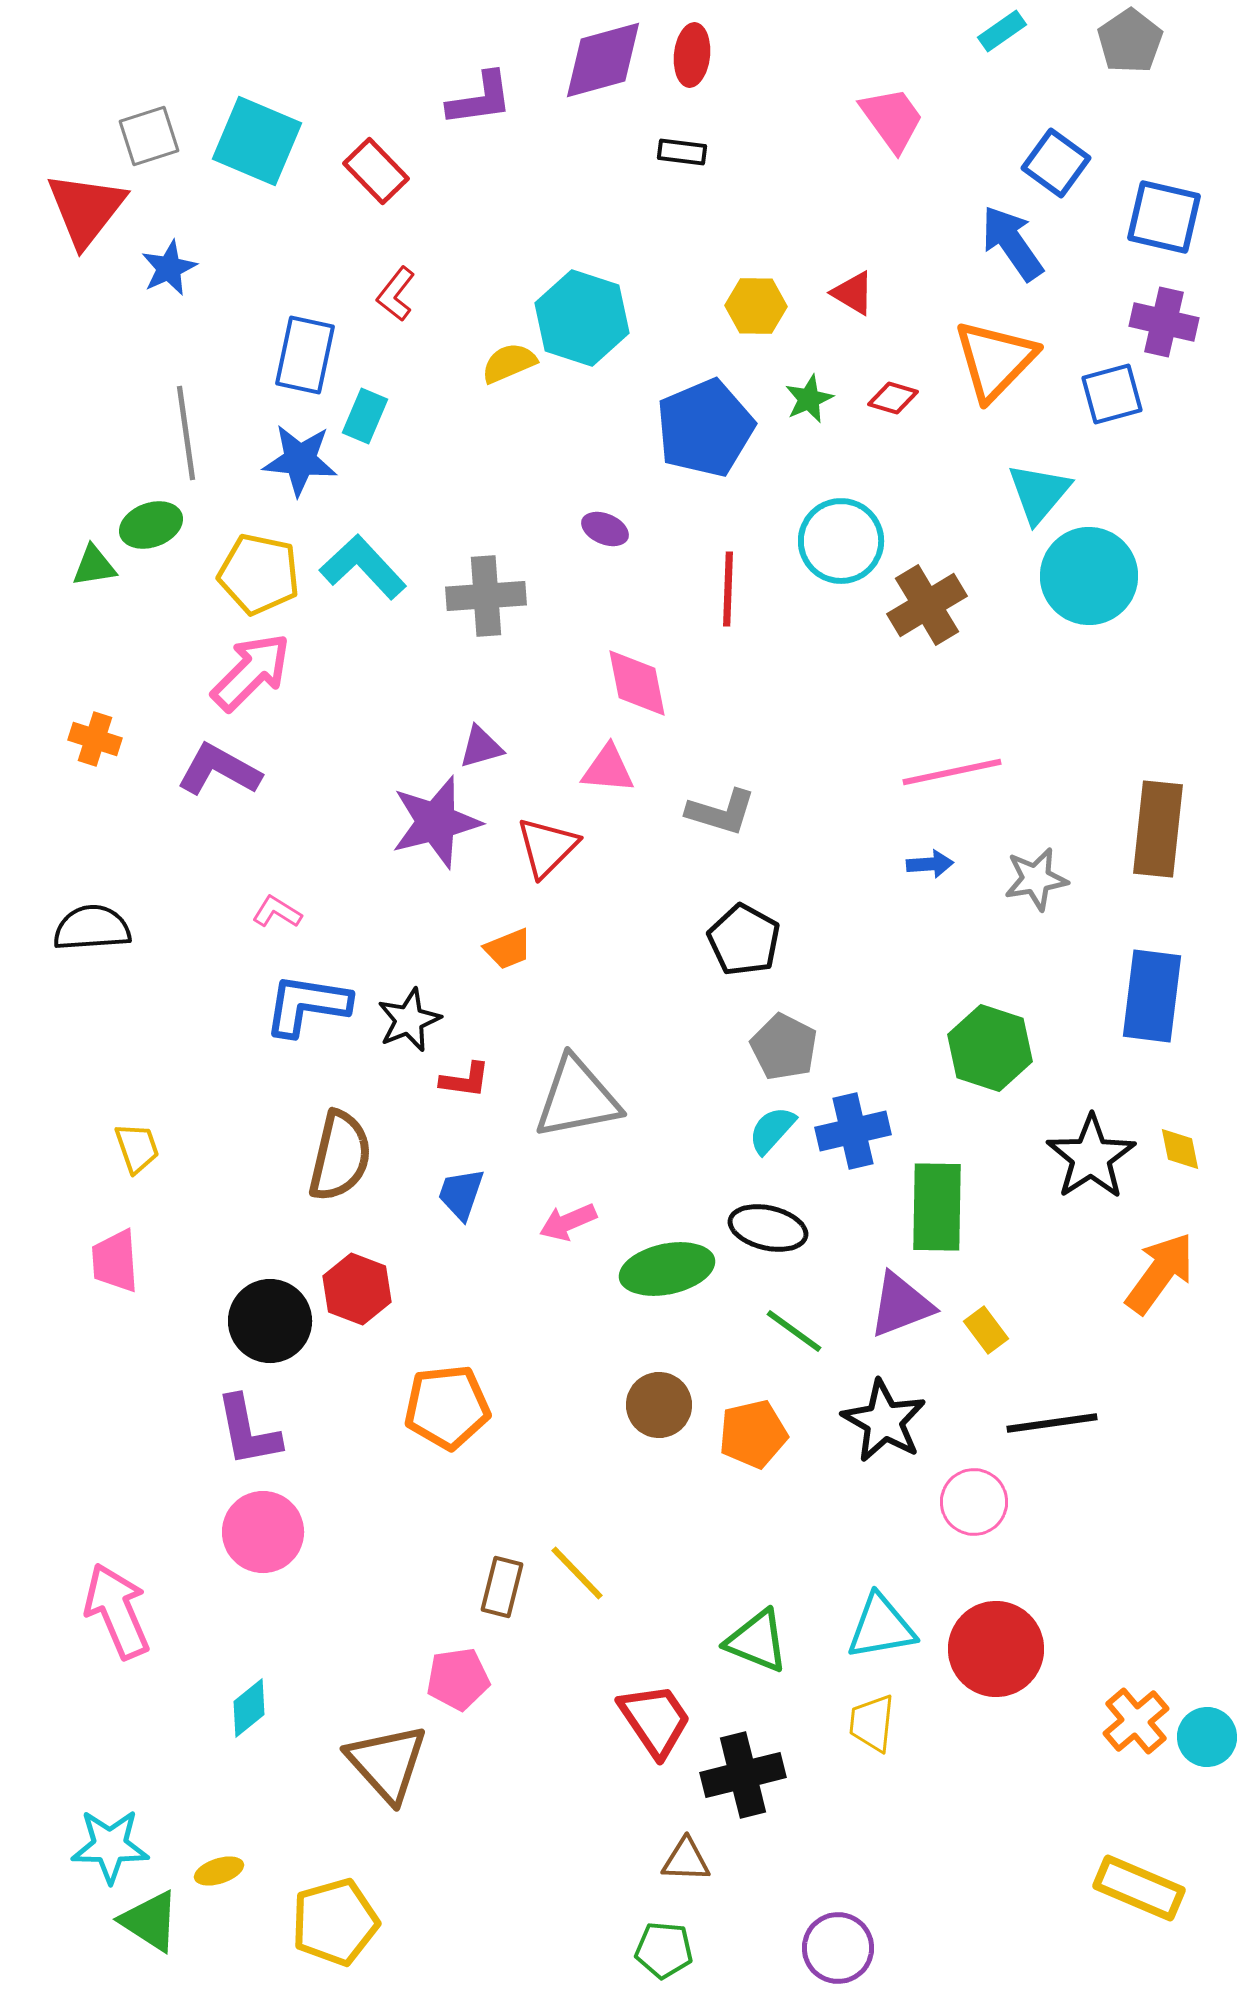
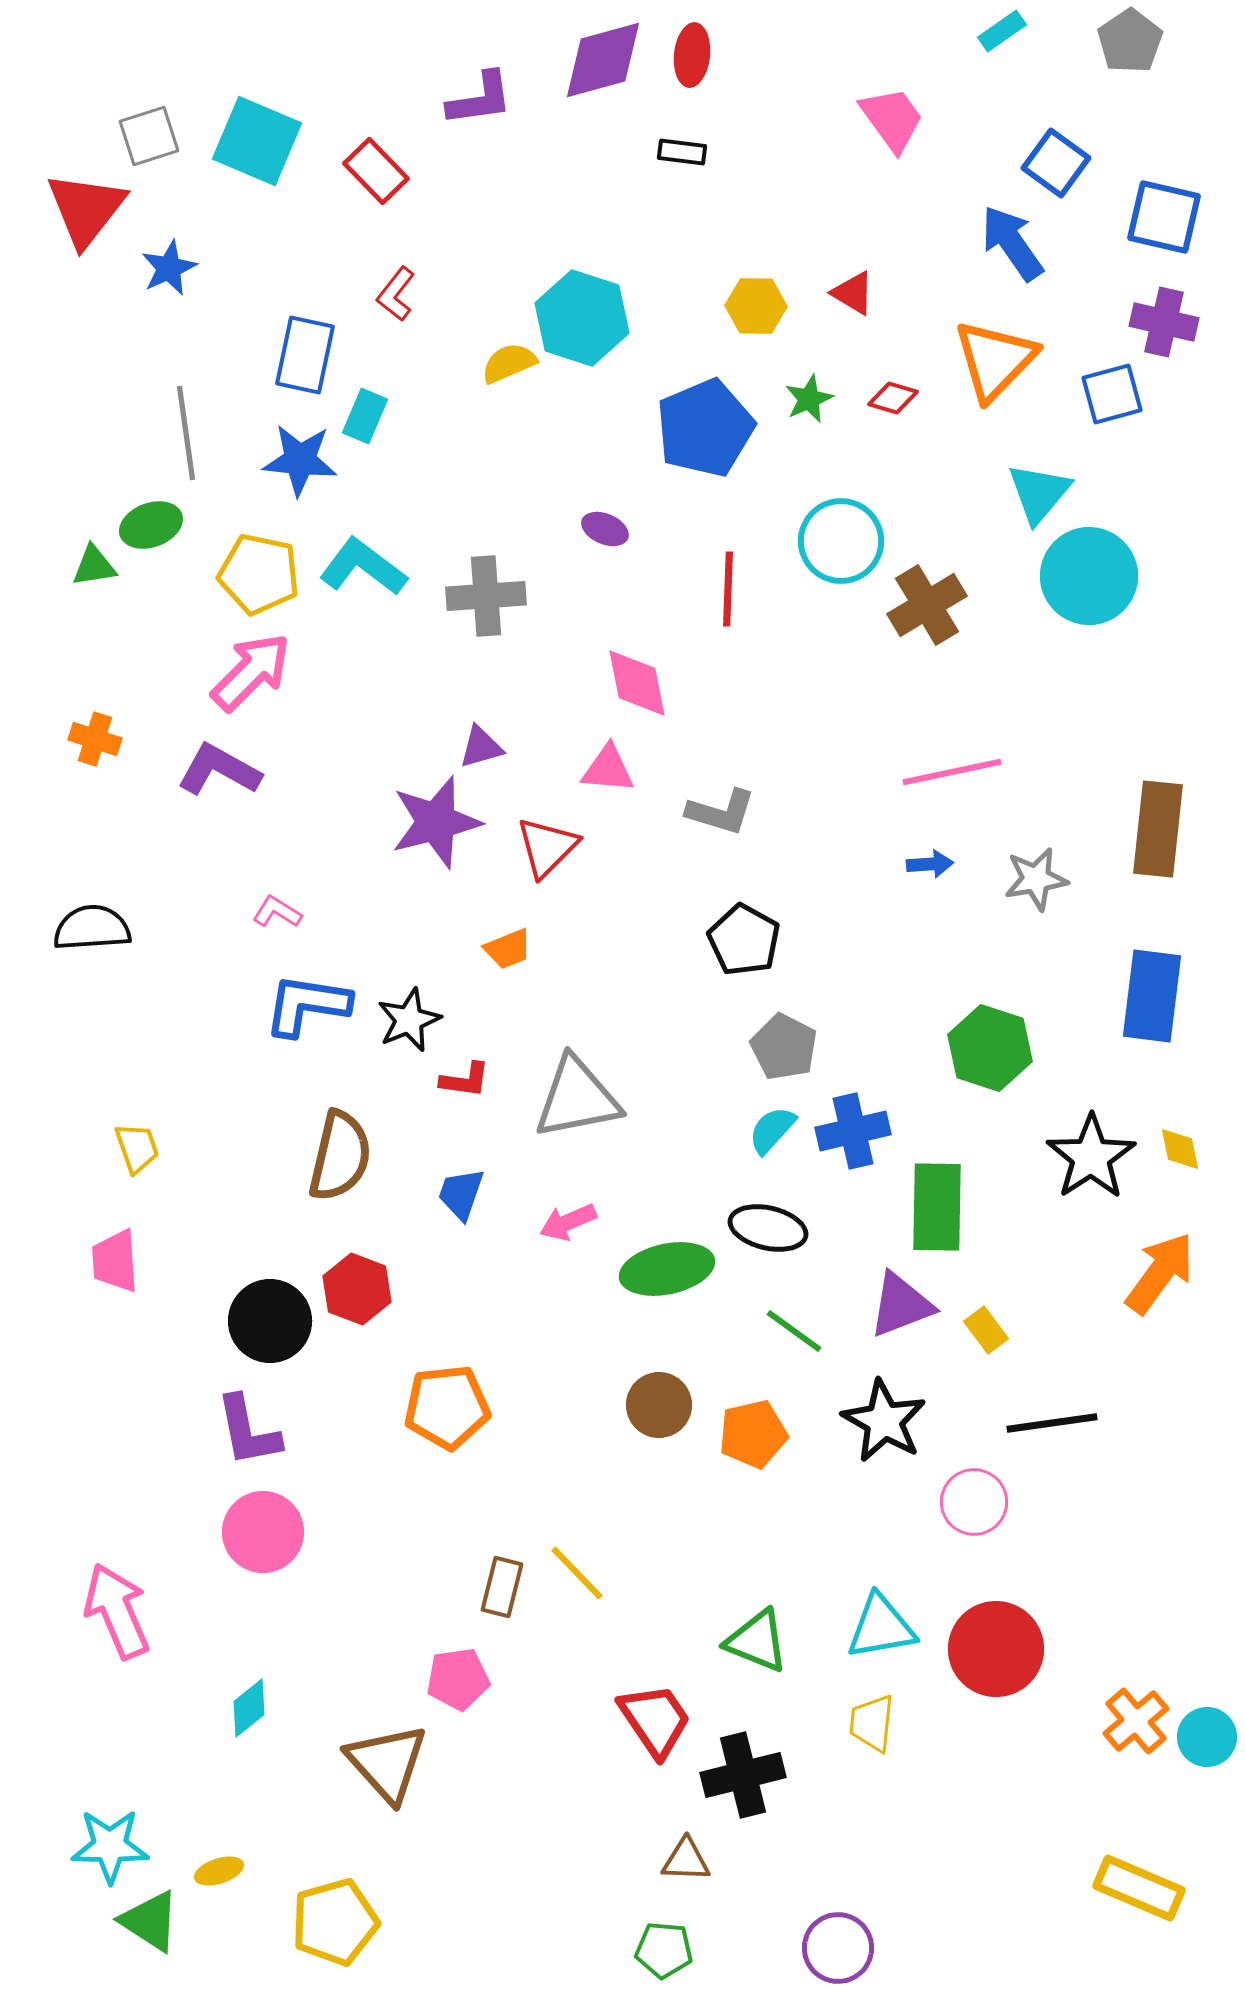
cyan L-shape at (363, 567): rotated 10 degrees counterclockwise
